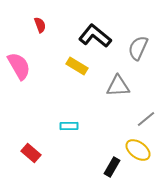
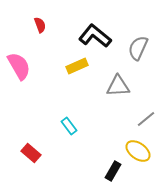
yellow rectangle: rotated 55 degrees counterclockwise
cyan rectangle: rotated 54 degrees clockwise
yellow ellipse: moved 1 px down
black rectangle: moved 1 px right, 4 px down
